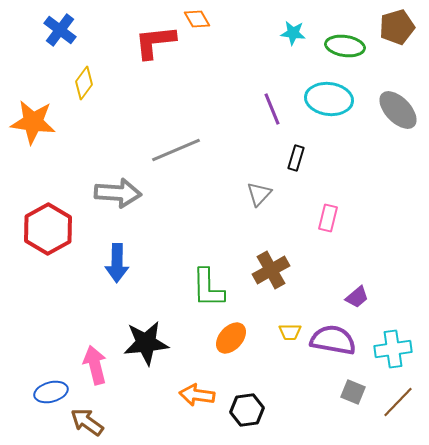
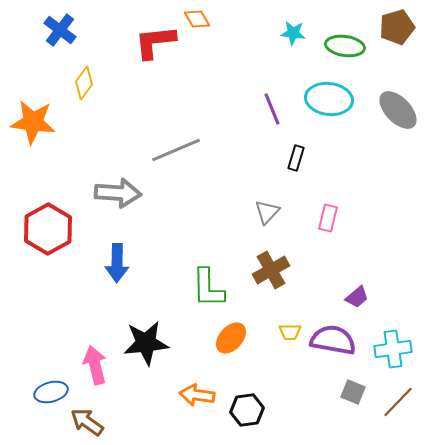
gray triangle: moved 8 px right, 18 px down
